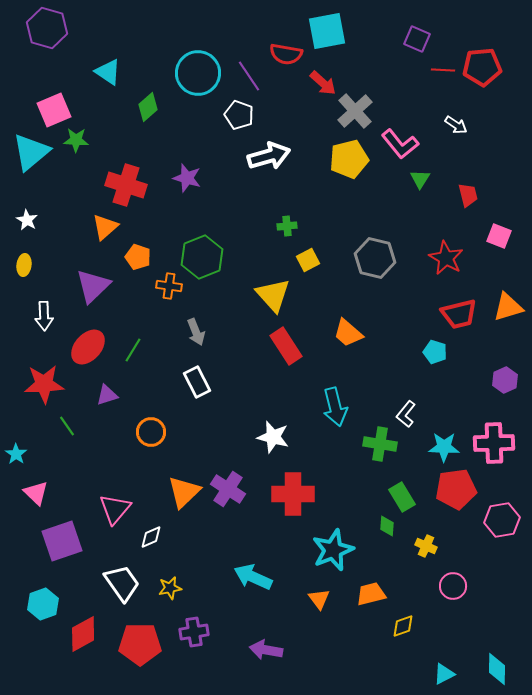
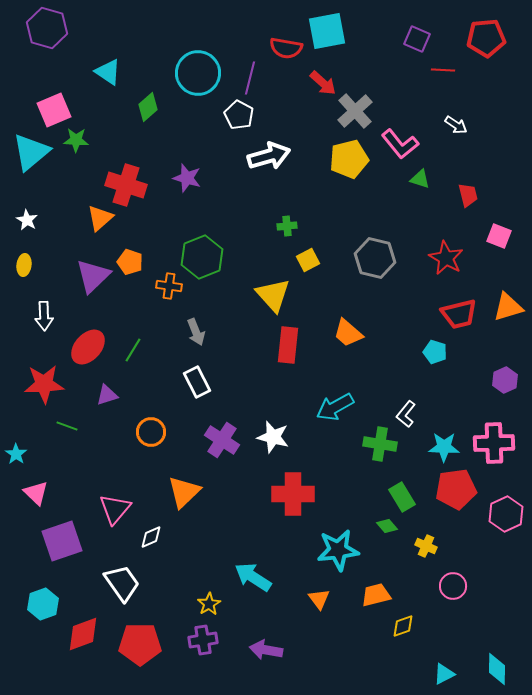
red semicircle at (286, 54): moved 6 px up
red pentagon at (482, 67): moved 4 px right, 29 px up
purple line at (249, 76): moved 1 px right, 2 px down; rotated 48 degrees clockwise
white pentagon at (239, 115): rotated 8 degrees clockwise
green triangle at (420, 179): rotated 45 degrees counterclockwise
orange triangle at (105, 227): moved 5 px left, 9 px up
orange pentagon at (138, 257): moved 8 px left, 5 px down
purple triangle at (93, 286): moved 10 px up
red rectangle at (286, 346): moved 2 px right, 1 px up; rotated 39 degrees clockwise
cyan arrow at (335, 407): rotated 75 degrees clockwise
green line at (67, 426): rotated 35 degrees counterclockwise
purple cross at (228, 489): moved 6 px left, 49 px up
pink hexagon at (502, 520): moved 4 px right, 6 px up; rotated 16 degrees counterclockwise
green diamond at (387, 526): rotated 45 degrees counterclockwise
cyan star at (333, 550): moved 5 px right; rotated 15 degrees clockwise
cyan arrow at (253, 577): rotated 9 degrees clockwise
yellow star at (170, 588): moved 39 px right, 16 px down; rotated 20 degrees counterclockwise
orange trapezoid at (371, 594): moved 5 px right, 1 px down
purple cross at (194, 632): moved 9 px right, 8 px down
red diamond at (83, 634): rotated 9 degrees clockwise
